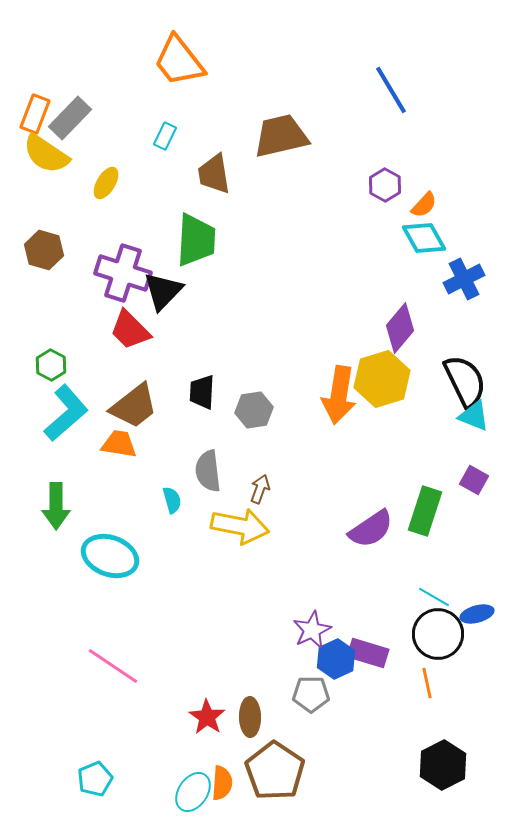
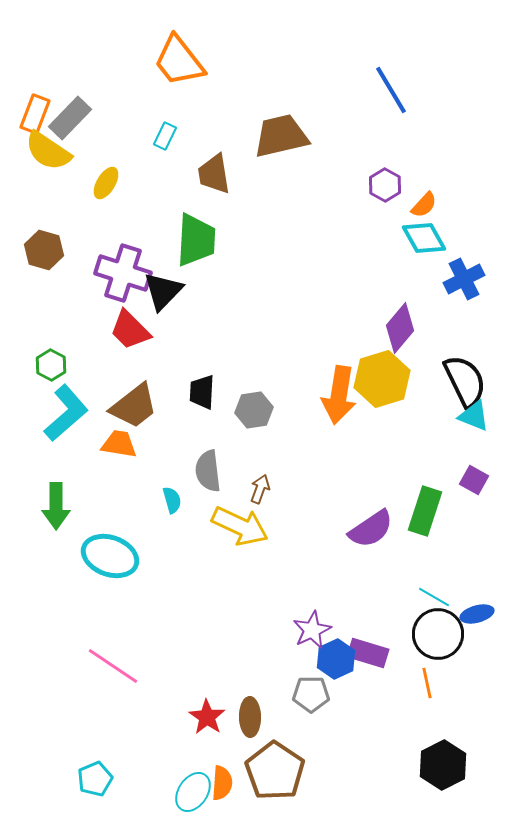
yellow semicircle at (46, 154): moved 2 px right, 3 px up
yellow arrow at (240, 526): rotated 14 degrees clockwise
